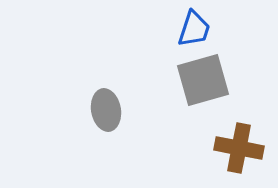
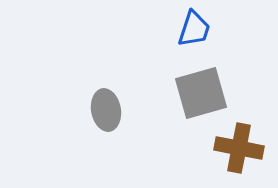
gray square: moved 2 px left, 13 px down
